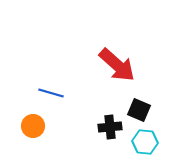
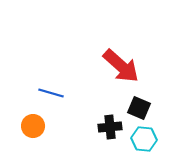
red arrow: moved 4 px right, 1 px down
black square: moved 2 px up
cyan hexagon: moved 1 px left, 3 px up
